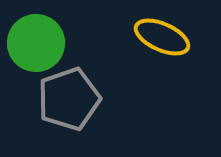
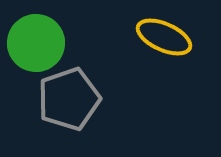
yellow ellipse: moved 2 px right
